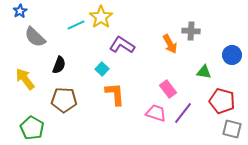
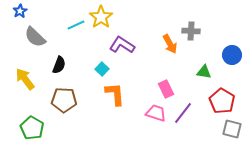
pink rectangle: moved 2 px left; rotated 12 degrees clockwise
red pentagon: rotated 15 degrees clockwise
